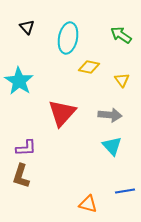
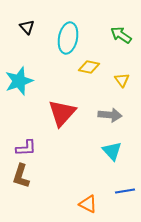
cyan star: rotated 20 degrees clockwise
cyan triangle: moved 5 px down
orange triangle: rotated 12 degrees clockwise
